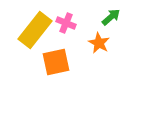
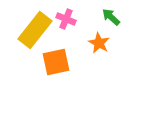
green arrow: rotated 96 degrees counterclockwise
pink cross: moved 4 px up
